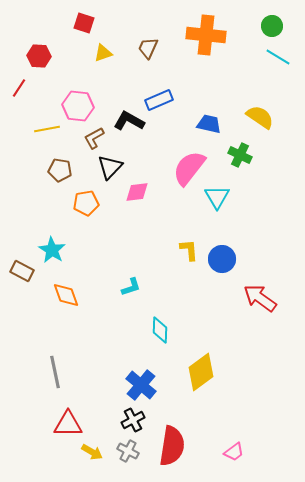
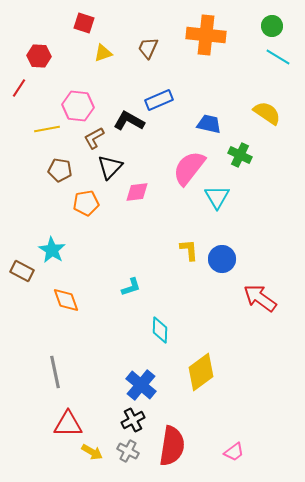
yellow semicircle: moved 7 px right, 4 px up
orange diamond: moved 5 px down
